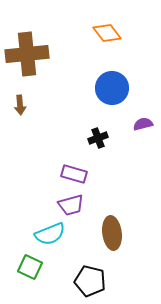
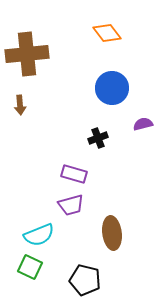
cyan semicircle: moved 11 px left, 1 px down
black pentagon: moved 5 px left, 1 px up
